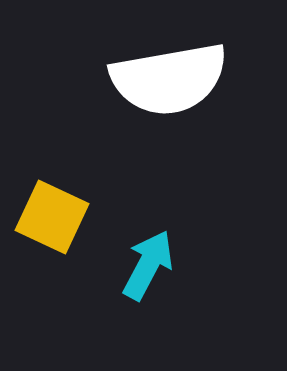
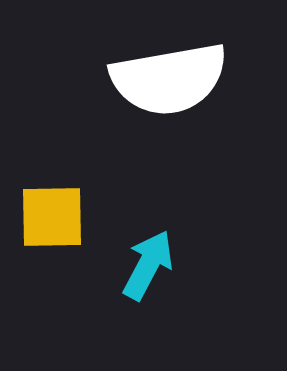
yellow square: rotated 26 degrees counterclockwise
